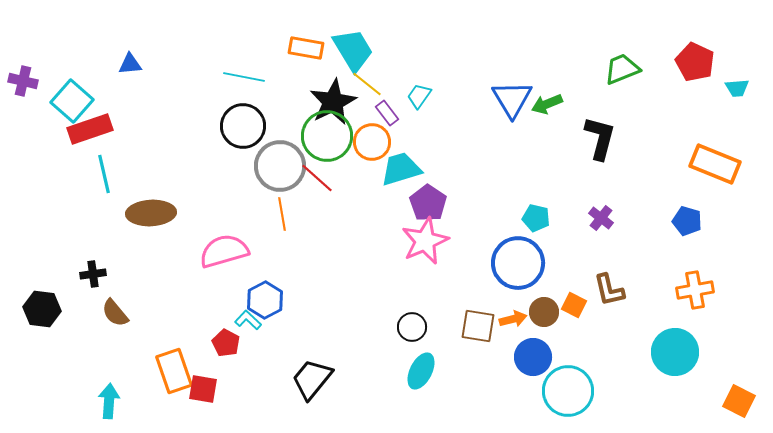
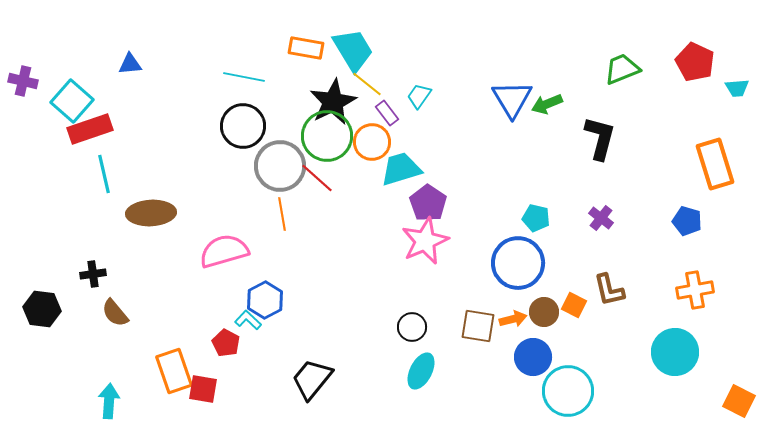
orange rectangle at (715, 164): rotated 51 degrees clockwise
